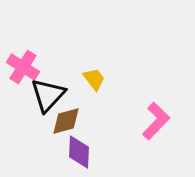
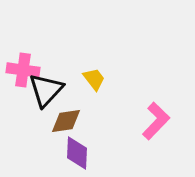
pink cross: moved 3 px down; rotated 24 degrees counterclockwise
black triangle: moved 2 px left, 5 px up
brown diamond: rotated 8 degrees clockwise
purple diamond: moved 2 px left, 1 px down
